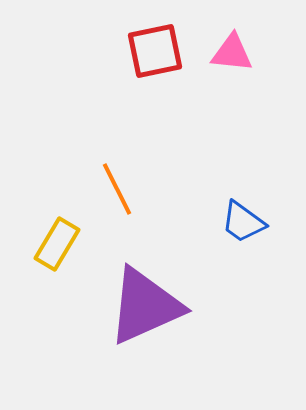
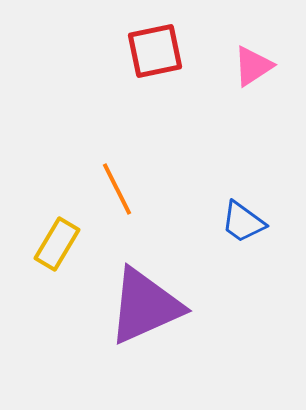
pink triangle: moved 21 px right, 13 px down; rotated 39 degrees counterclockwise
